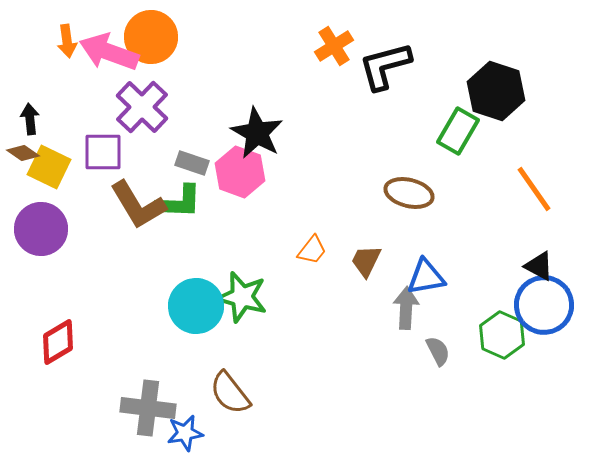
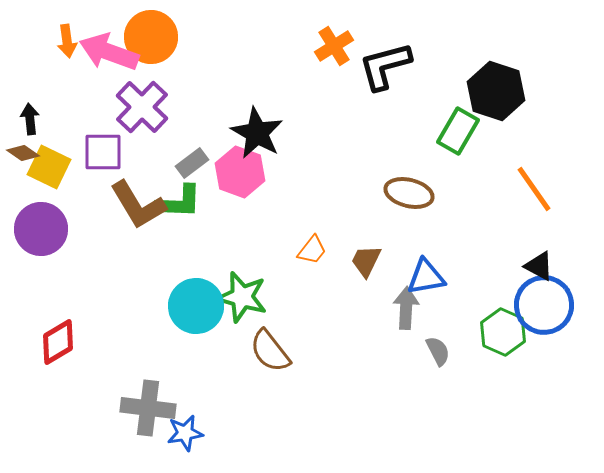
gray rectangle: rotated 56 degrees counterclockwise
green hexagon: moved 1 px right, 3 px up
brown semicircle: moved 40 px right, 42 px up
